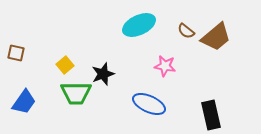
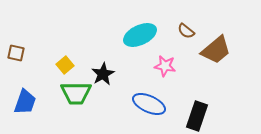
cyan ellipse: moved 1 px right, 10 px down
brown trapezoid: moved 13 px down
black star: rotated 10 degrees counterclockwise
blue trapezoid: moved 1 px right; rotated 16 degrees counterclockwise
black rectangle: moved 14 px left, 1 px down; rotated 32 degrees clockwise
